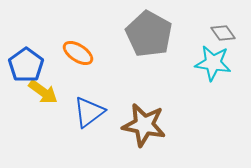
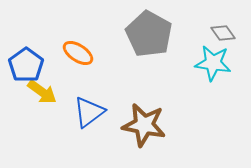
yellow arrow: moved 1 px left
